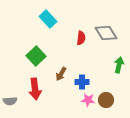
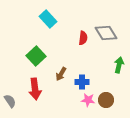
red semicircle: moved 2 px right
gray semicircle: rotated 120 degrees counterclockwise
